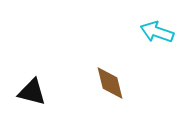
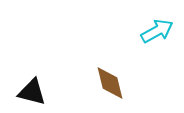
cyan arrow: moved 1 px up; rotated 132 degrees clockwise
